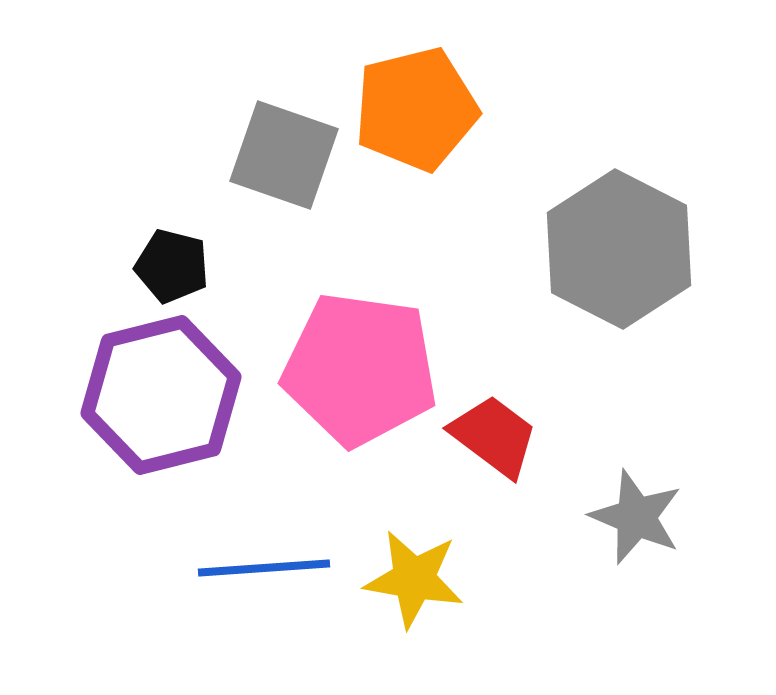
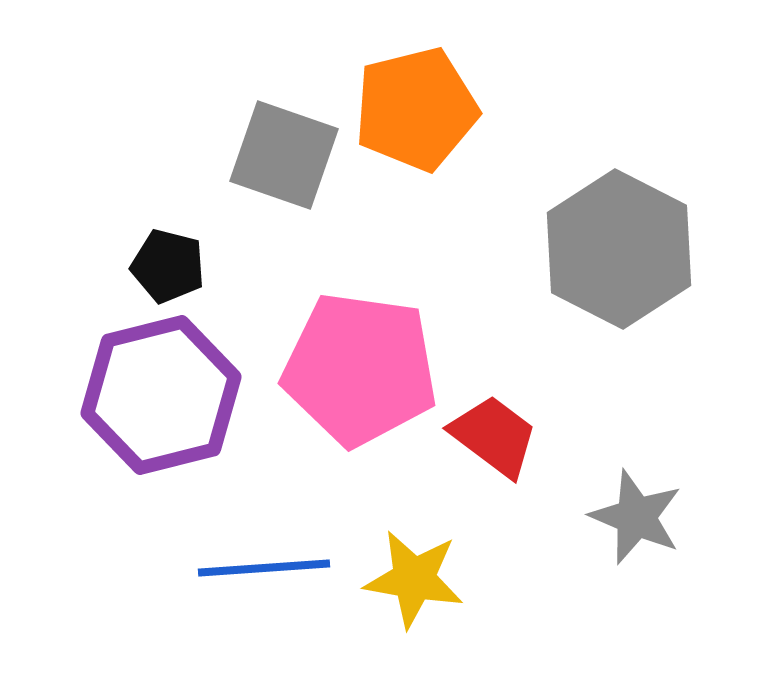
black pentagon: moved 4 px left
